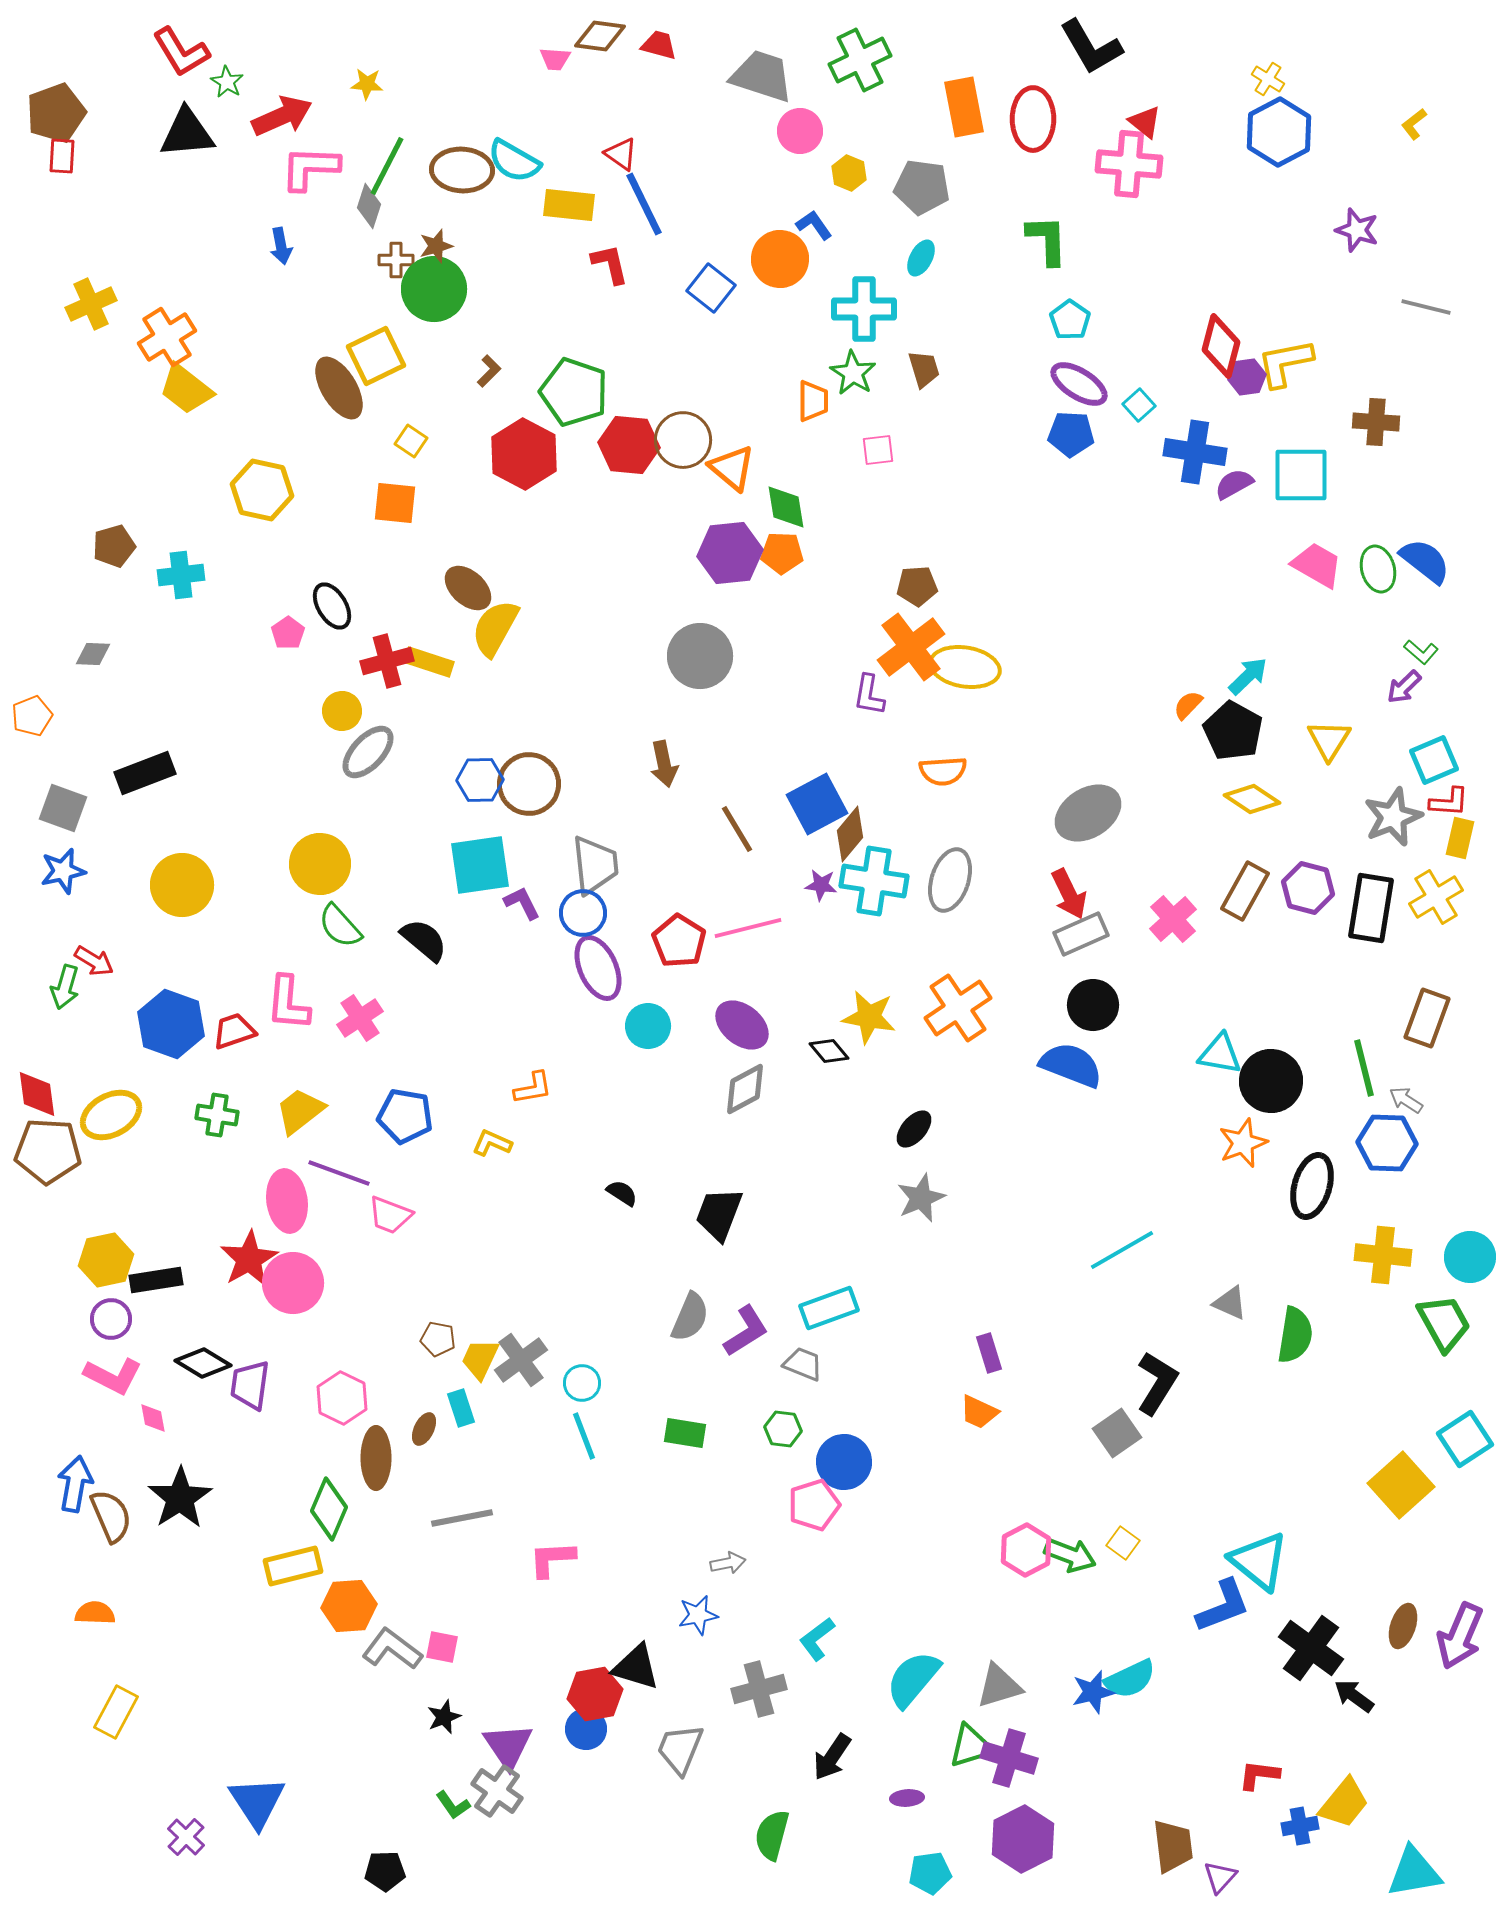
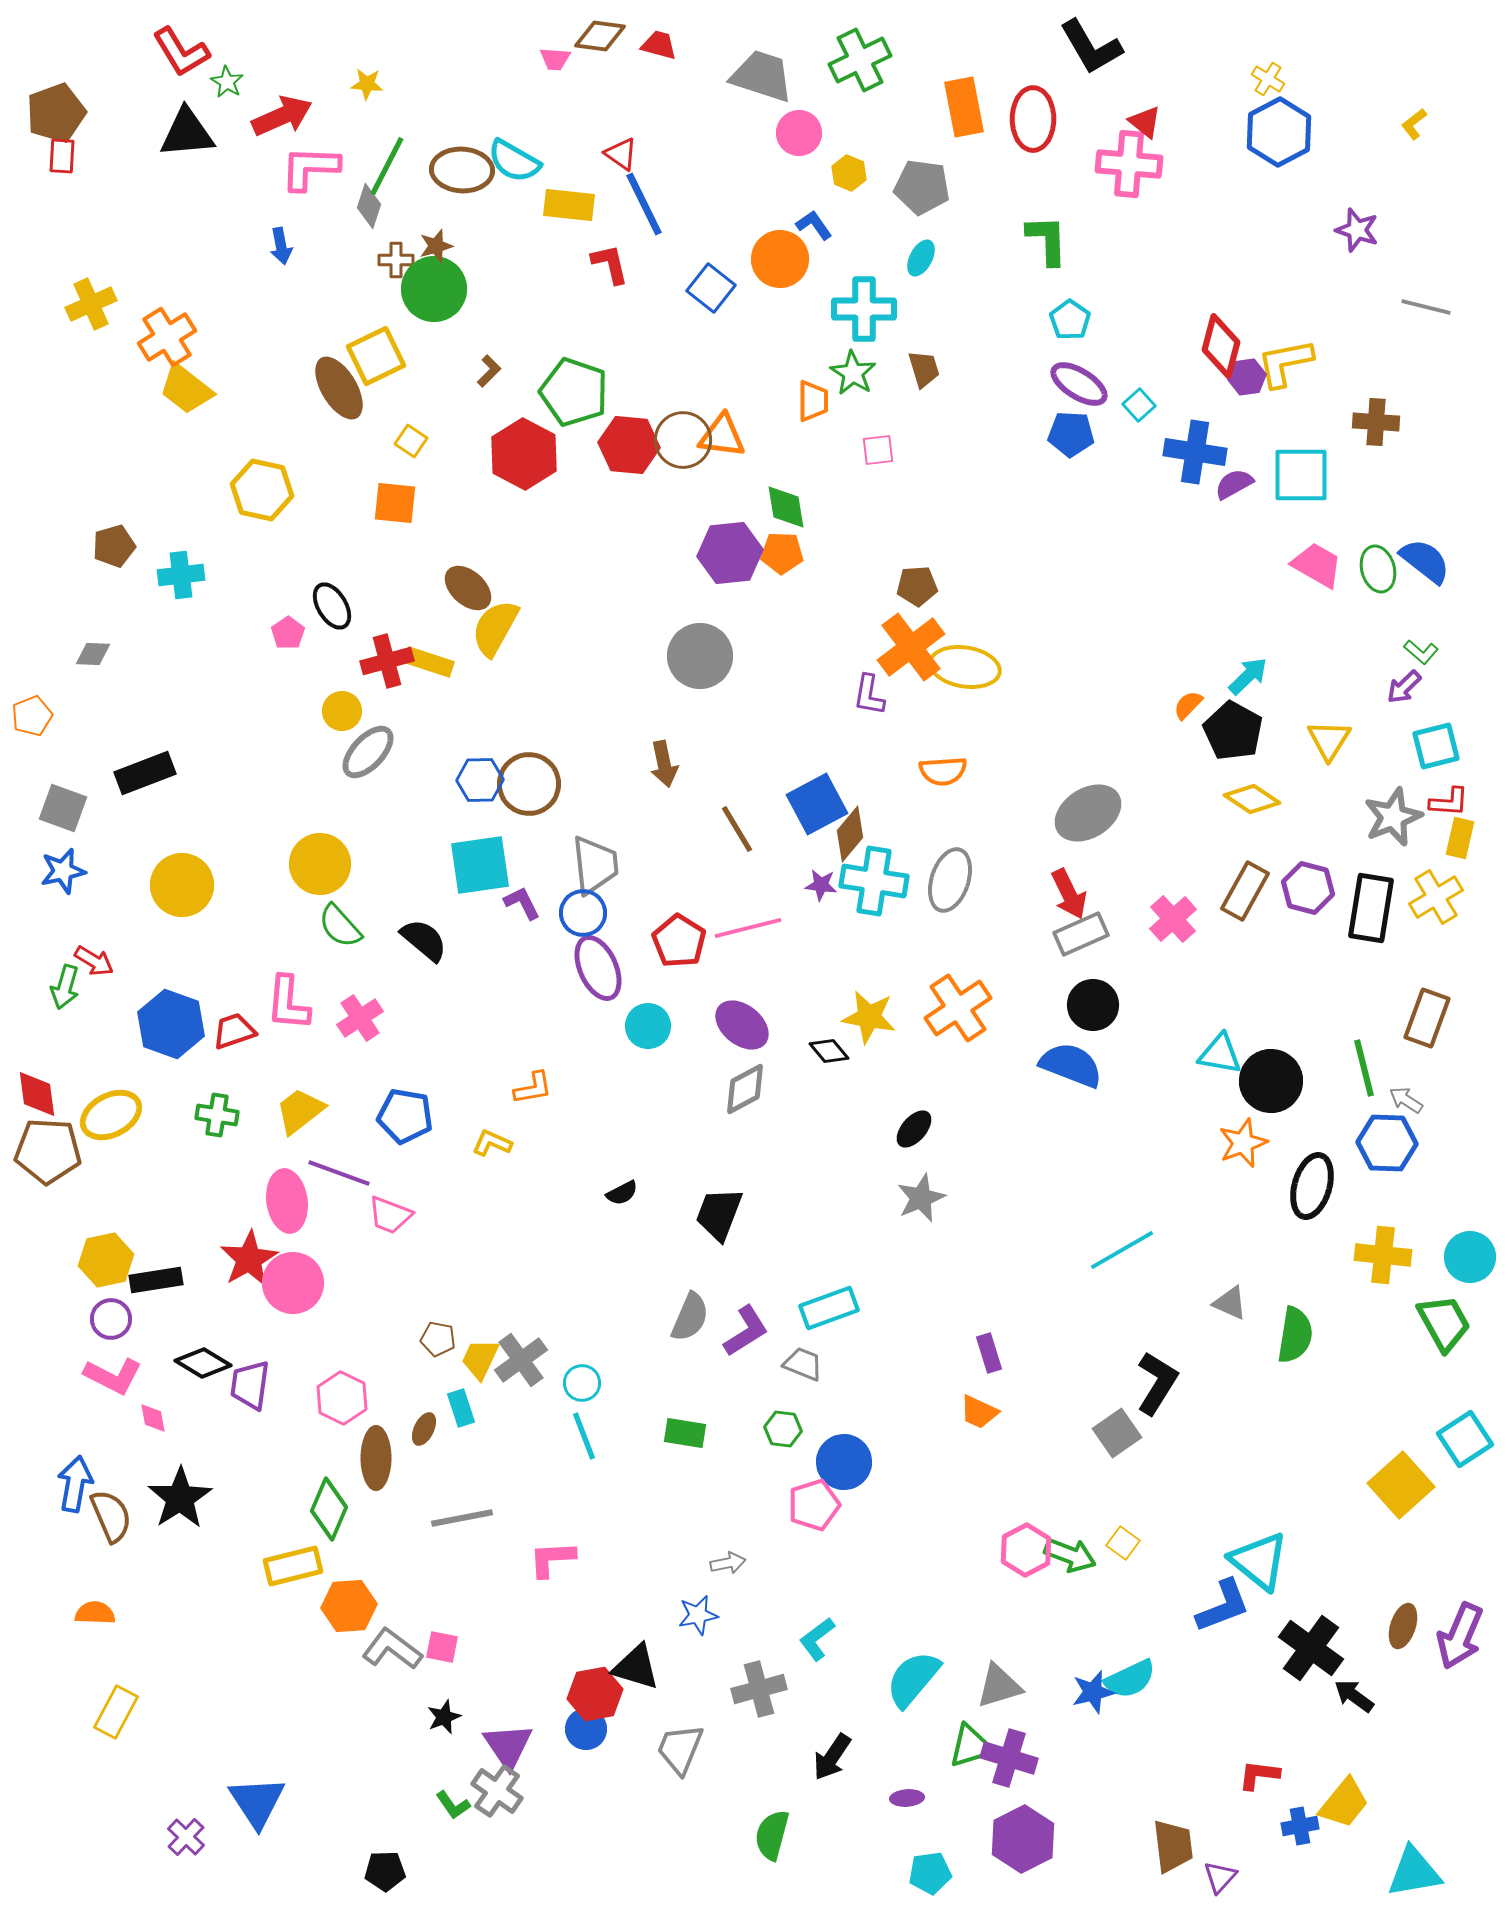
pink circle at (800, 131): moved 1 px left, 2 px down
orange triangle at (732, 468): moved 10 px left, 32 px up; rotated 33 degrees counterclockwise
cyan square at (1434, 760): moved 2 px right, 14 px up; rotated 9 degrees clockwise
black semicircle at (622, 1193): rotated 120 degrees clockwise
